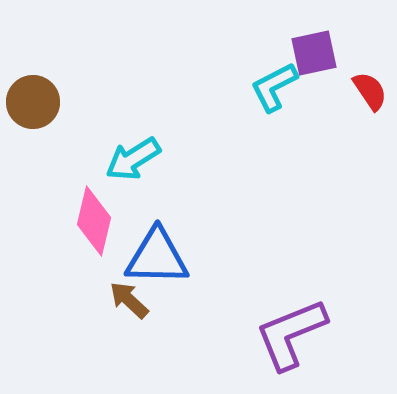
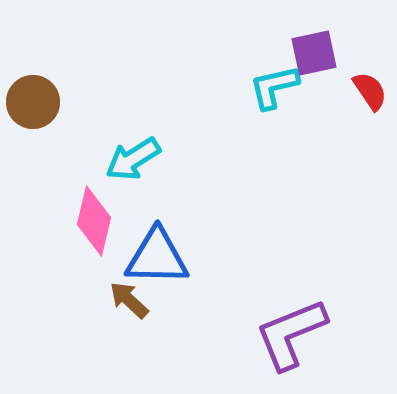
cyan L-shape: rotated 14 degrees clockwise
